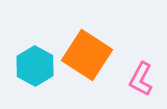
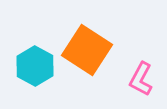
orange square: moved 5 px up
